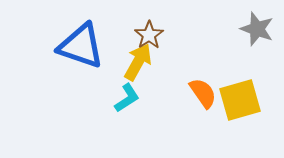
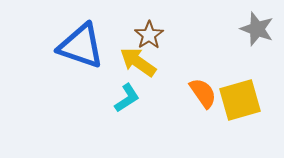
yellow arrow: rotated 84 degrees counterclockwise
